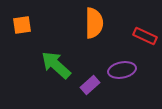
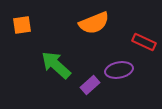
orange semicircle: rotated 68 degrees clockwise
red rectangle: moved 1 px left, 6 px down
purple ellipse: moved 3 px left
